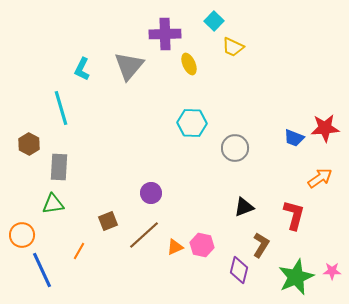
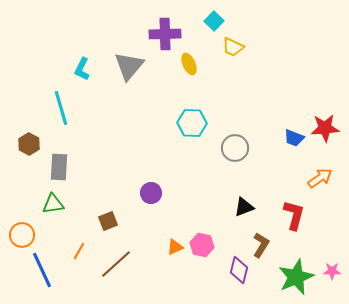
brown line: moved 28 px left, 29 px down
